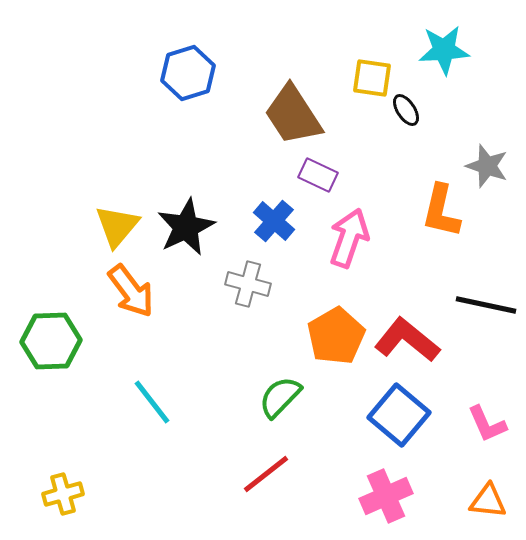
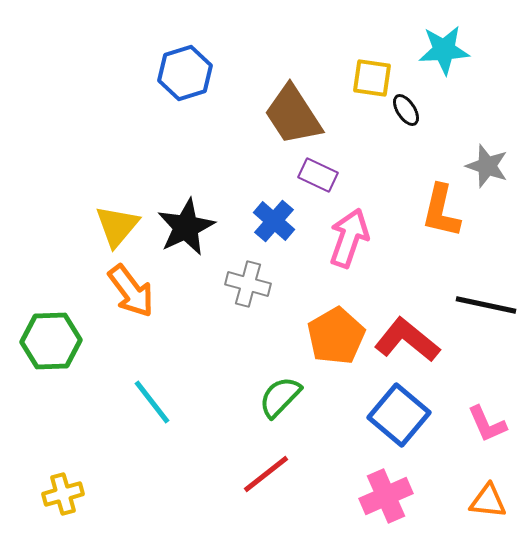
blue hexagon: moved 3 px left
